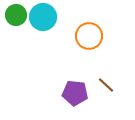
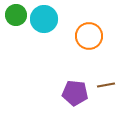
cyan circle: moved 1 px right, 2 px down
brown line: rotated 54 degrees counterclockwise
